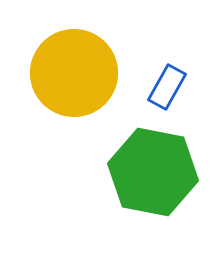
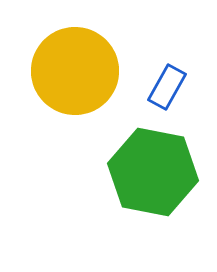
yellow circle: moved 1 px right, 2 px up
